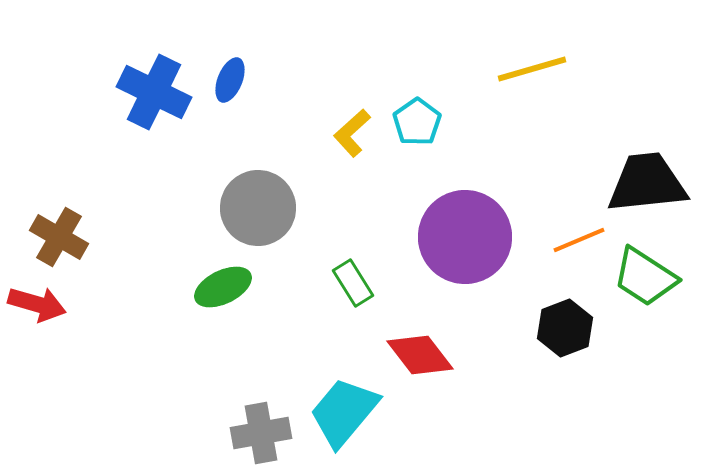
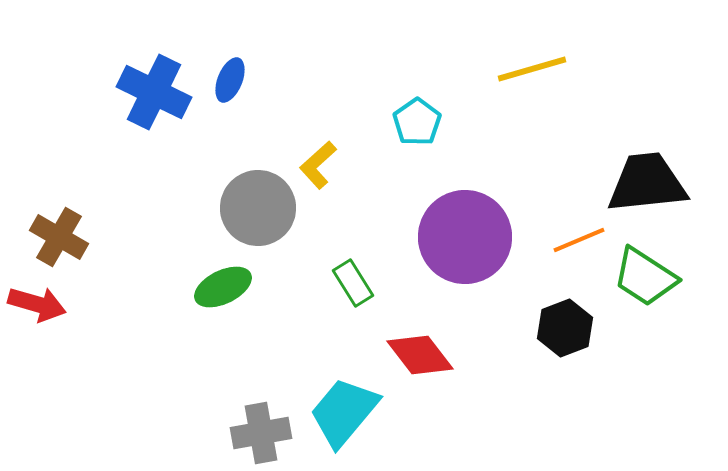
yellow L-shape: moved 34 px left, 32 px down
